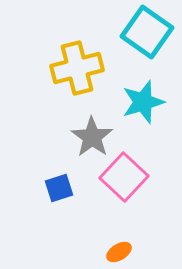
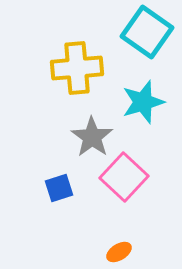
yellow cross: rotated 9 degrees clockwise
